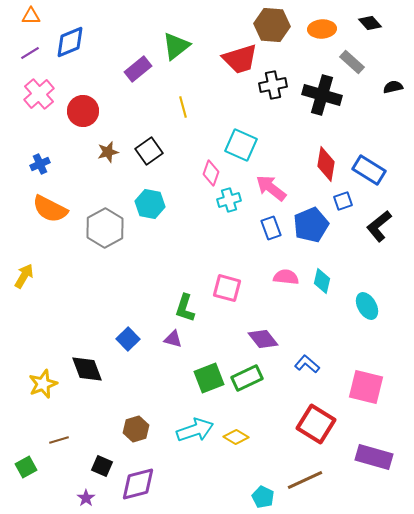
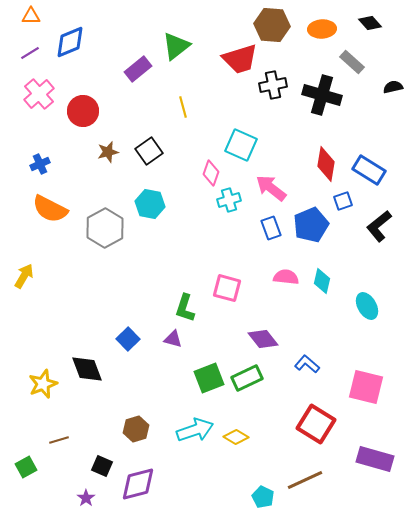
purple rectangle at (374, 457): moved 1 px right, 2 px down
